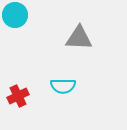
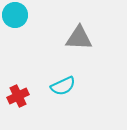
cyan semicircle: rotated 25 degrees counterclockwise
